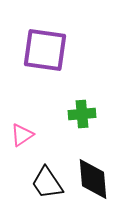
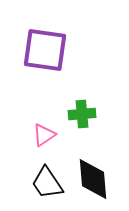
pink triangle: moved 22 px right
